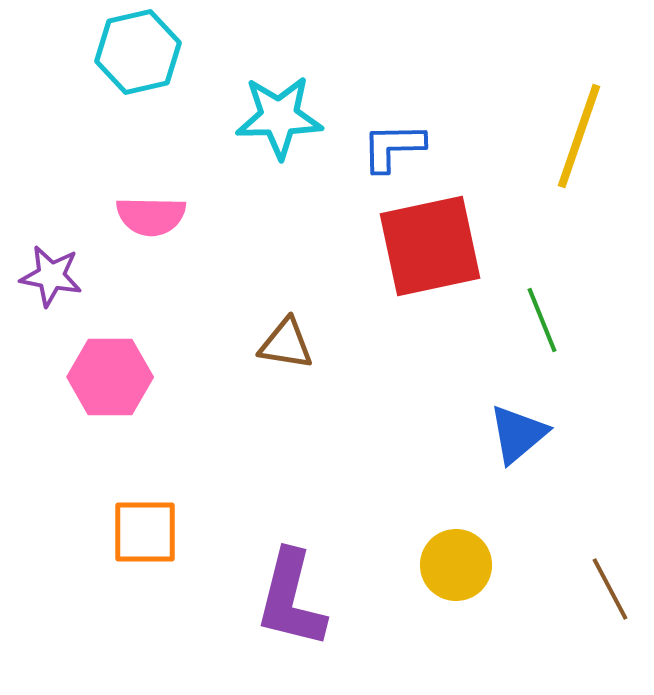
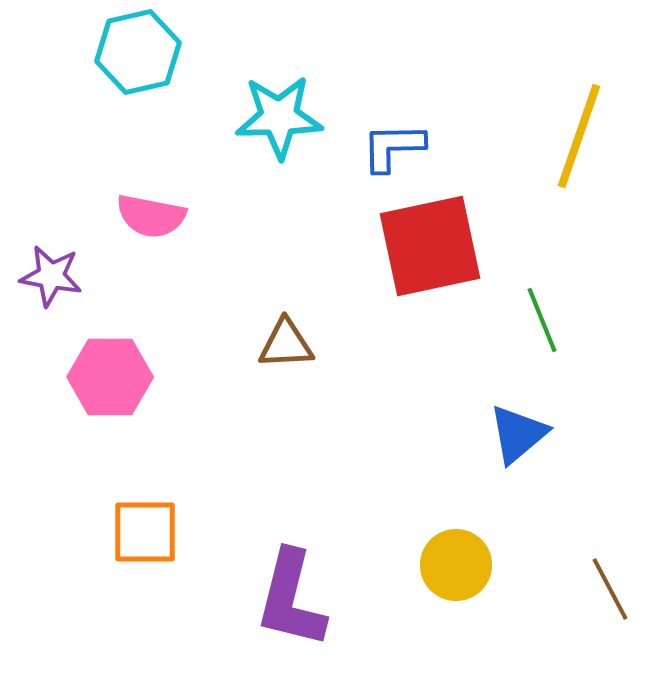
pink semicircle: rotated 10 degrees clockwise
brown triangle: rotated 12 degrees counterclockwise
